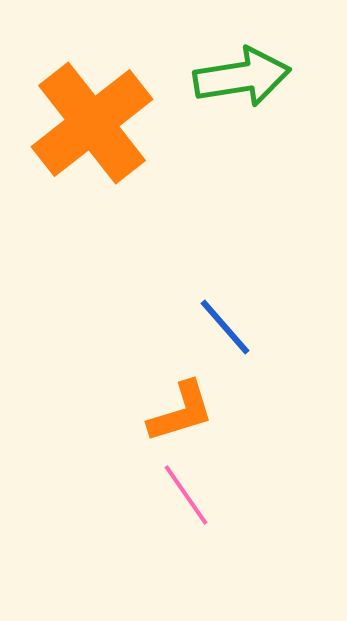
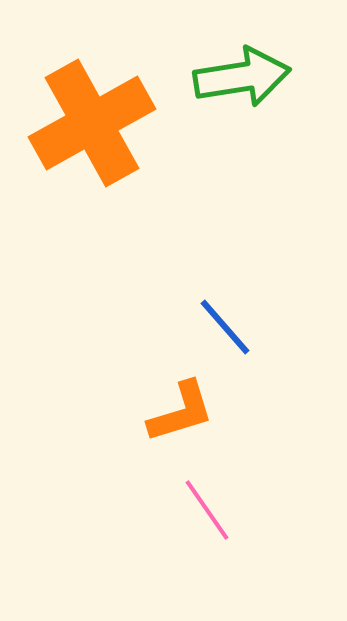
orange cross: rotated 9 degrees clockwise
pink line: moved 21 px right, 15 px down
